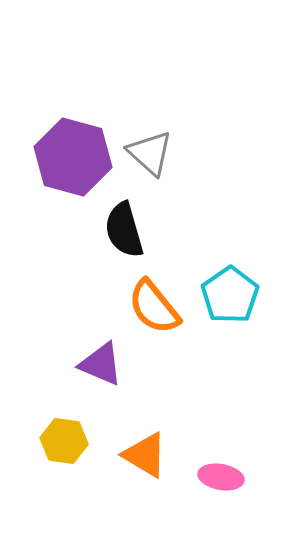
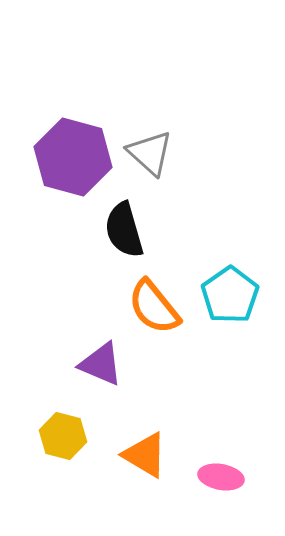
yellow hexagon: moved 1 px left, 5 px up; rotated 6 degrees clockwise
